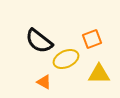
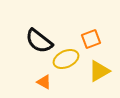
orange square: moved 1 px left
yellow triangle: moved 3 px up; rotated 30 degrees counterclockwise
